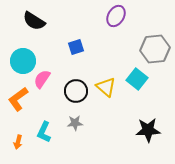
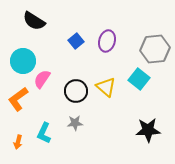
purple ellipse: moved 9 px left, 25 px down; rotated 15 degrees counterclockwise
blue square: moved 6 px up; rotated 21 degrees counterclockwise
cyan square: moved 2 px right
cyan L-shape: moved 1 px down
